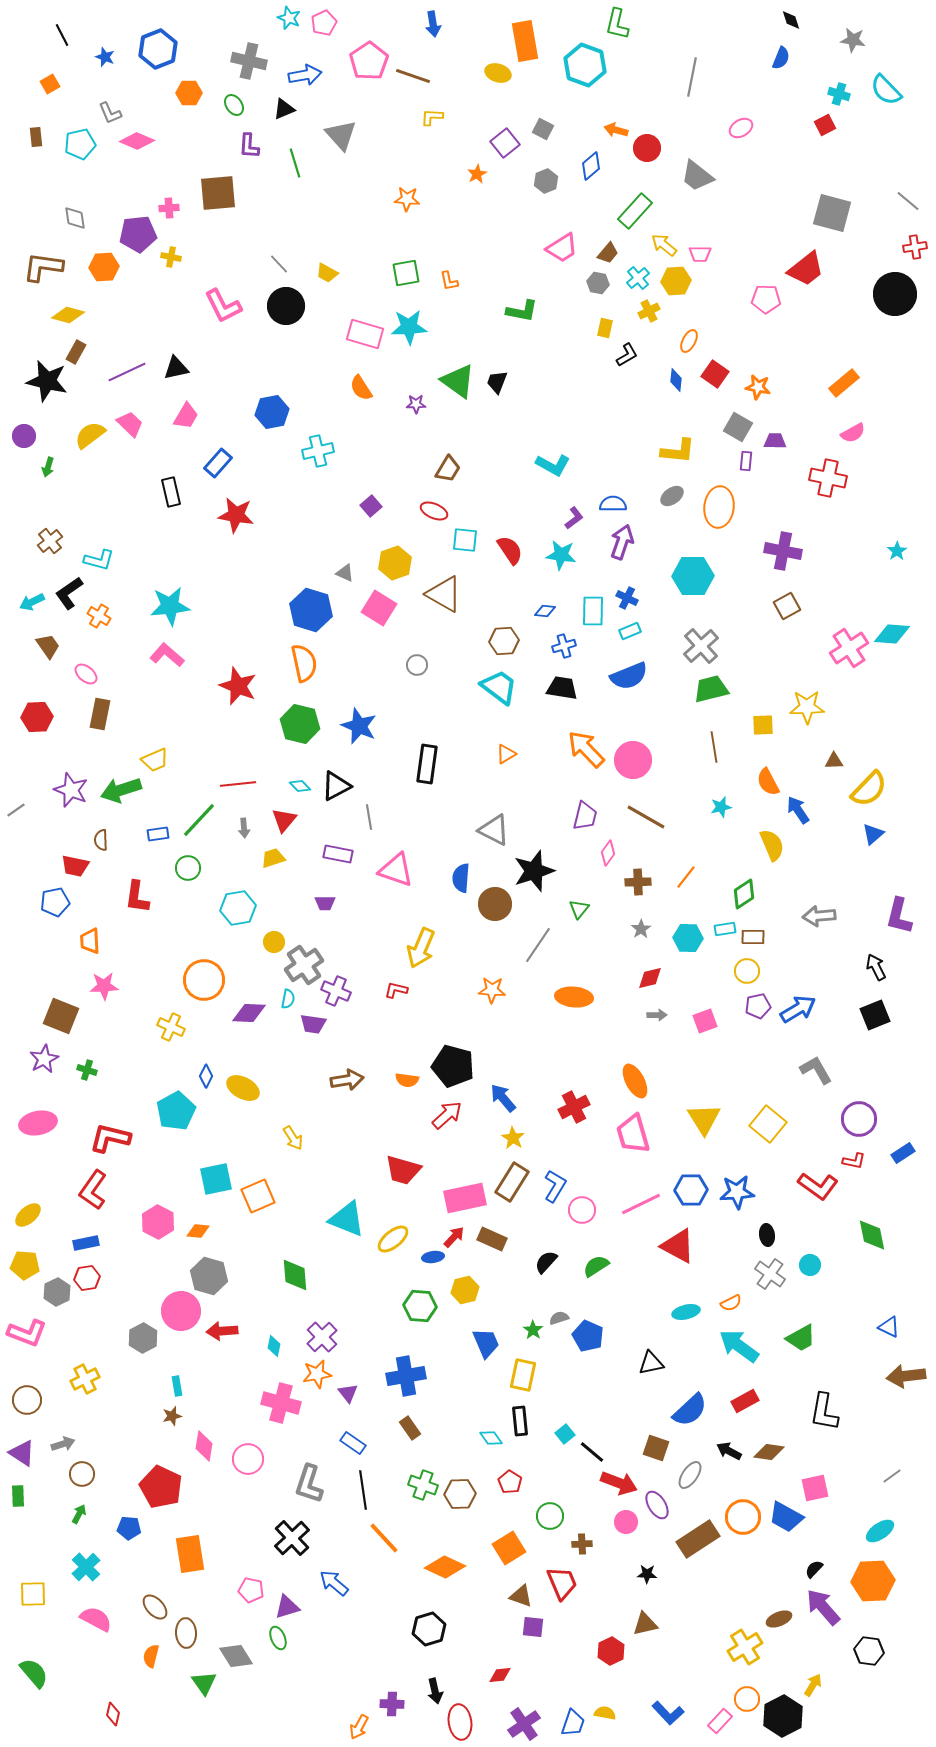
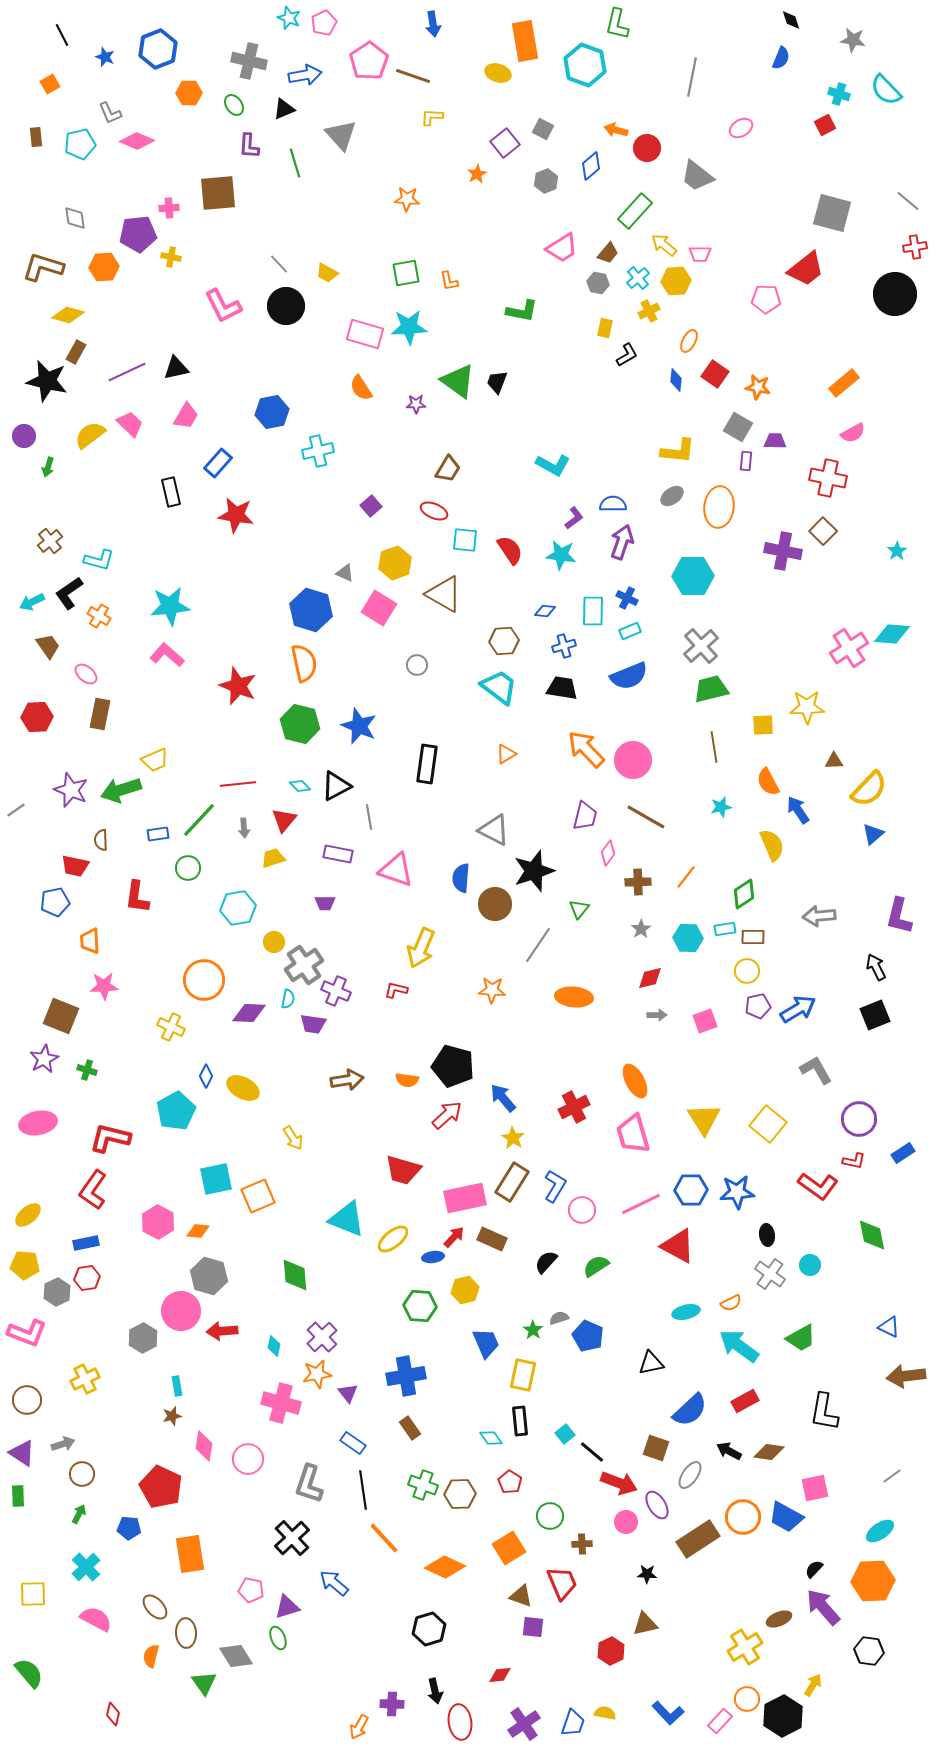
brown L-shape at (43, 267): rotated 9 degrees clockwise
brown square at (787, 606): moved 36 px right, 75 px up; rotated 16 degrees counterclockwise
green semicircle at (34, 1673): moved 5 px left
